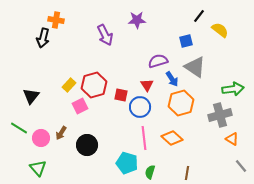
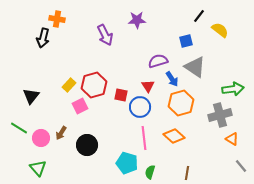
orange cross: moved 1 px right, 1 px up
red triangle: moved 1 px right, 1 px down
orange diamond: moved 2 px right, 2 px up
